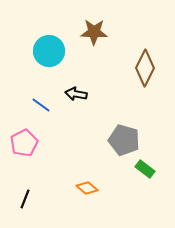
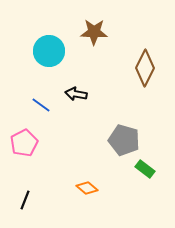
black line: moved 1 px down
